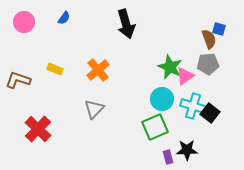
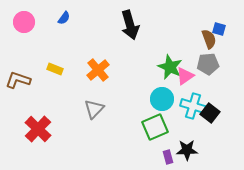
black arrow: moved 4 px right, 1 px down
